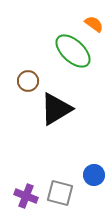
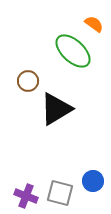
blue circle: moved 1 px left, 6 px down
